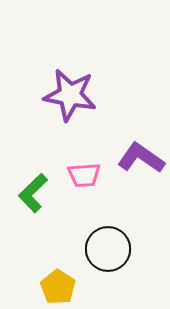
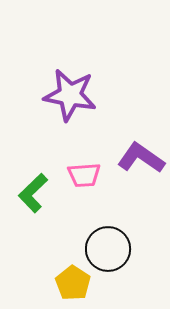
yellow pentagon: moved 15 px right, 4 px up
